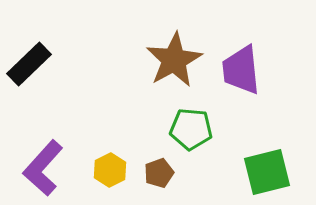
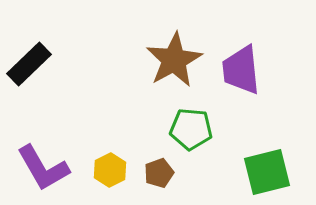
purple L-shape: rotated 72 degrees counterclockwise
